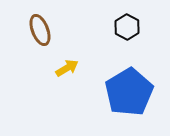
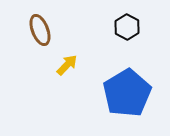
yellow arrow: moved 3 px up; rotated 15 degrees counterclockwise
blue pentagon: moved 2 px left, 1 px down
